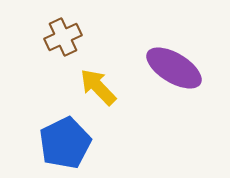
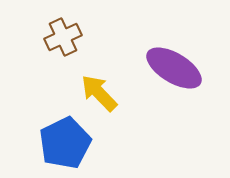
yellow arrow: moved 1 px right, 6 px down
